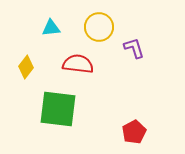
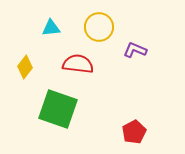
purple L-shape: moved 1 px right, 2 px down; rotated 50 degrees counterclockwise
yellow diamond: moved 1 px left
green square: rotated 12 degrees clockwise
